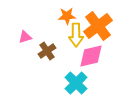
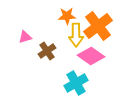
pink diamond: rotated 48 degrees clockwise
cyan cross: rotated 15 degrees clockwise
